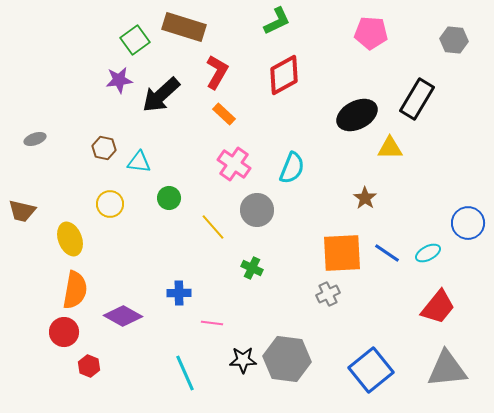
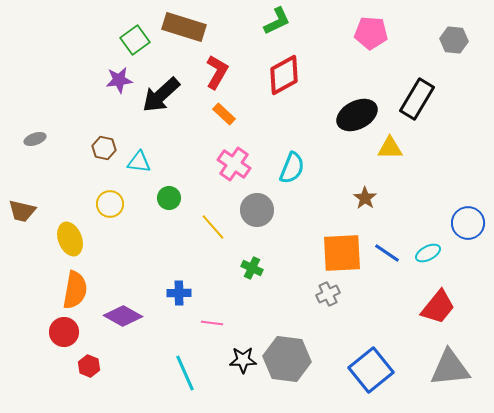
gray triangle at (447, 369): moved 3 px right, 1 px up
